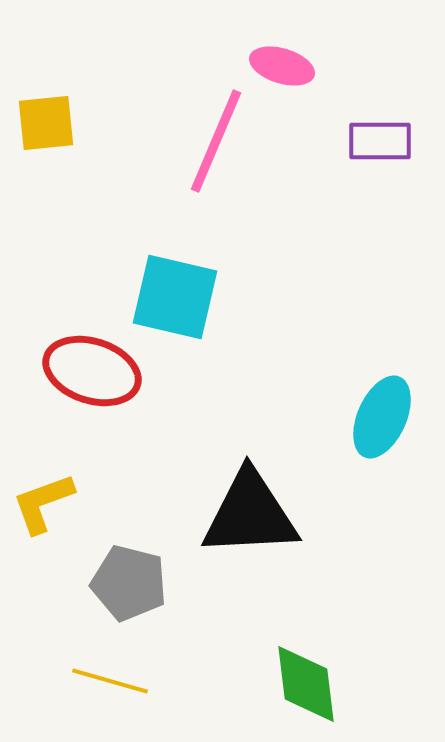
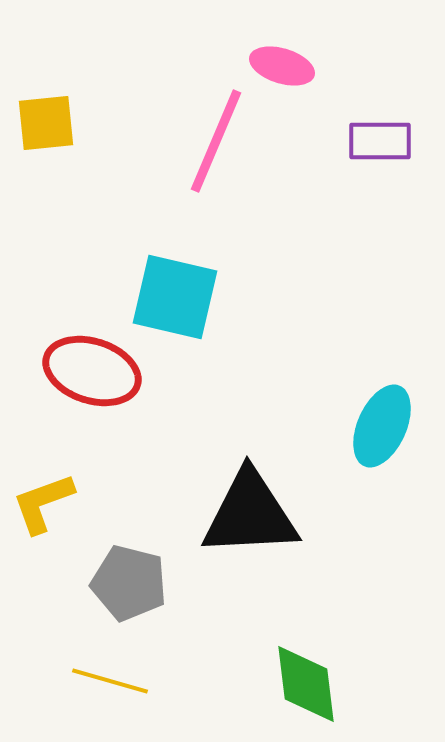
cyan ellipse: moved 9 px down
